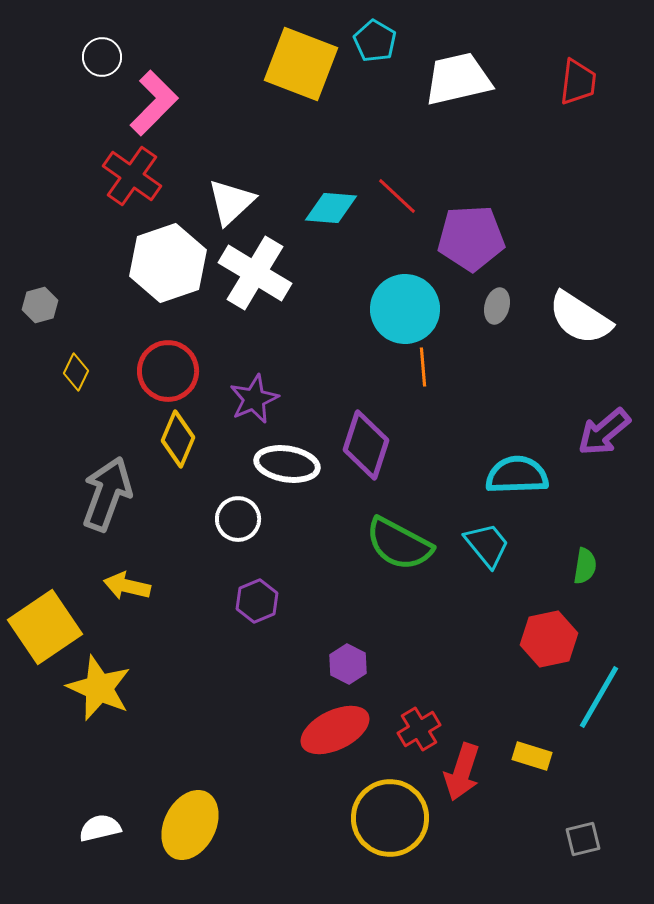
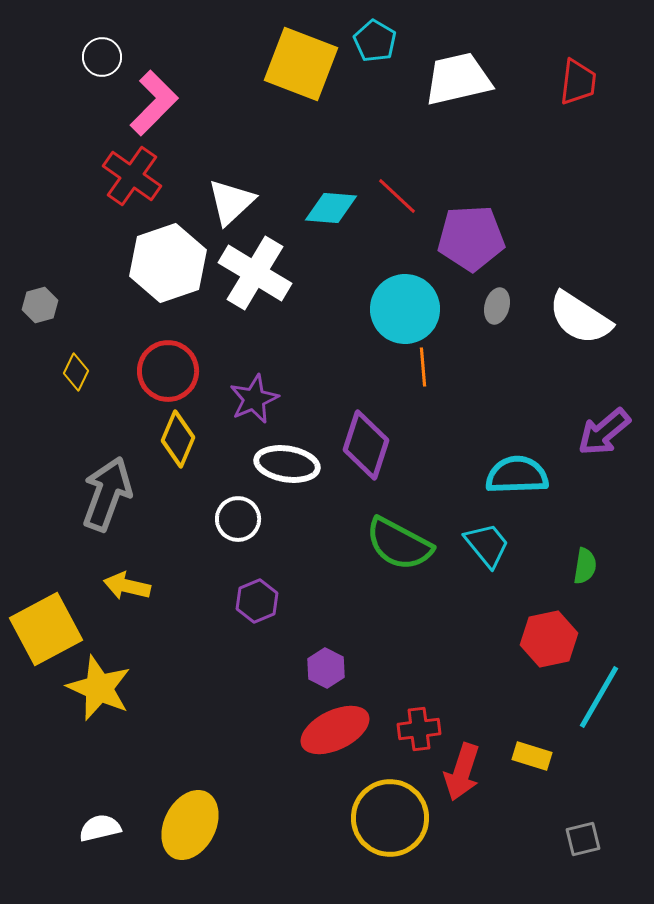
yellow square at (45, 627): moved 1 px right, 2 px down; rotated 6 degrees clockwise
purple hexagon at (348, 664): moved 22 px left, 4 px down
red cross at (419, 729): rotated 24 degrees clockwise
